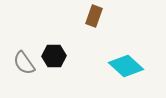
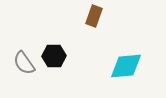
cyan diamond: rotated 48 degrees counterclockwise
